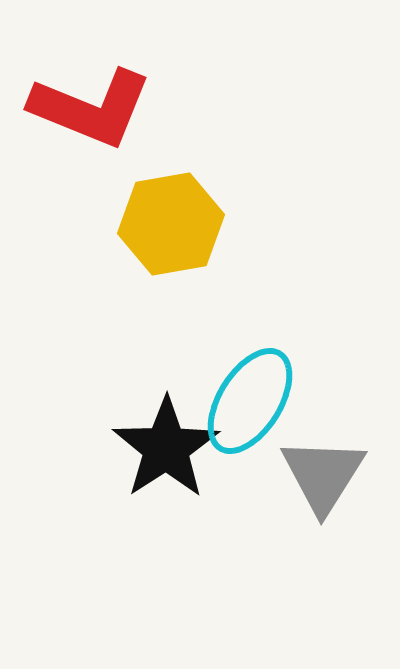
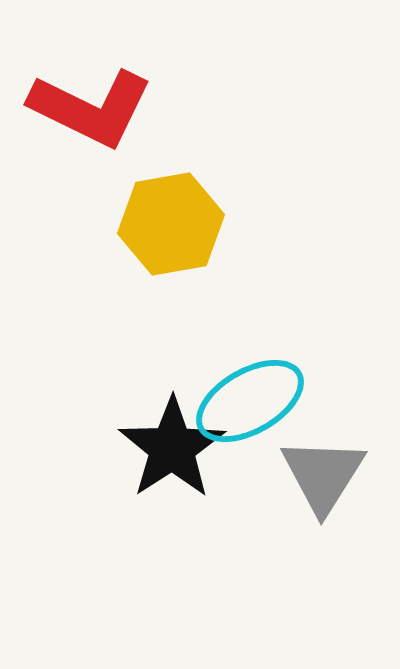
red L-shape: rotated 4 degrees clockwise
cyan ellipse: rotated 28 degrees clockwise
black star: moved 6 px right
